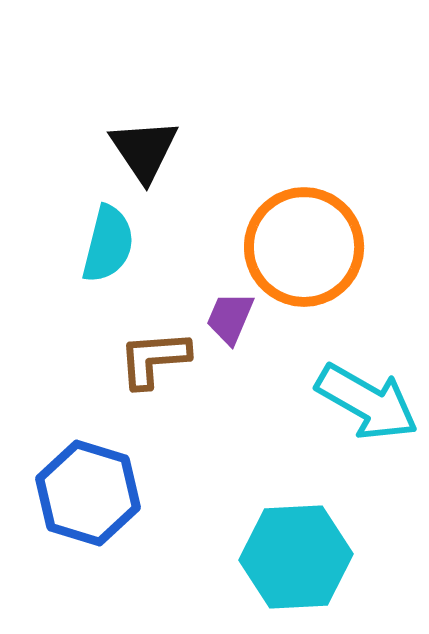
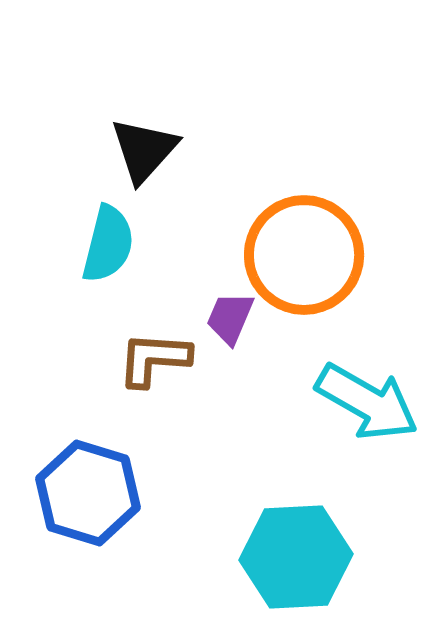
black triangle: rotated 16 degrees clockwise
orange circle: moved 8 px down
brown L-shape: rotated 8 degrees clockwise
